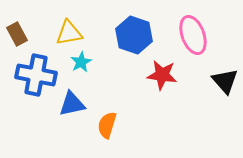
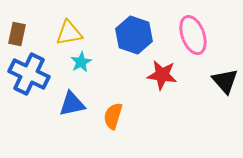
brown rectangle: rotated 40 degrees clockwise
blue cross: moved 7 px left, 1 px up; rotated 15 degrees clockwise
orange semicircle: moved 6 px right, 9 px up
